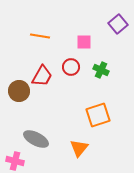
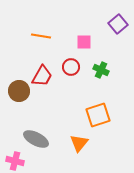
orange line: moved 1 px right
orange triangle: moved 5 px up
